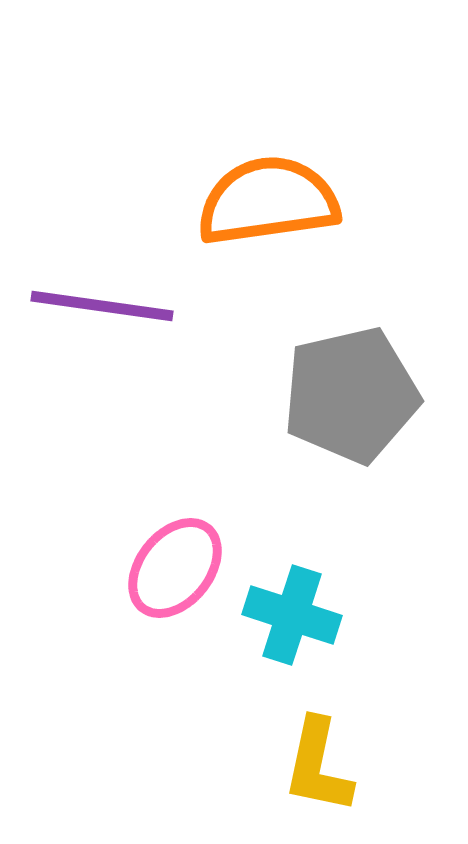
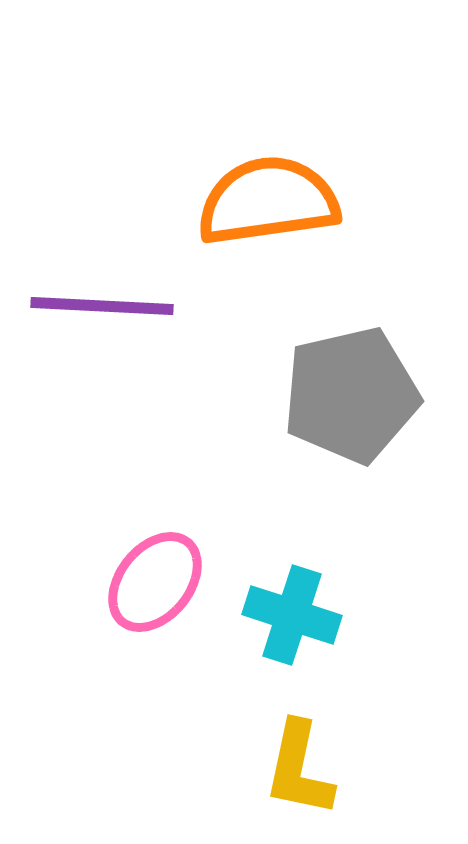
purple line: rotated 5 degrees counterclockwise
pink ellipse: moved 20 px left, 14 px down
yellow L-shape: moved 19 px left, 3 px down
